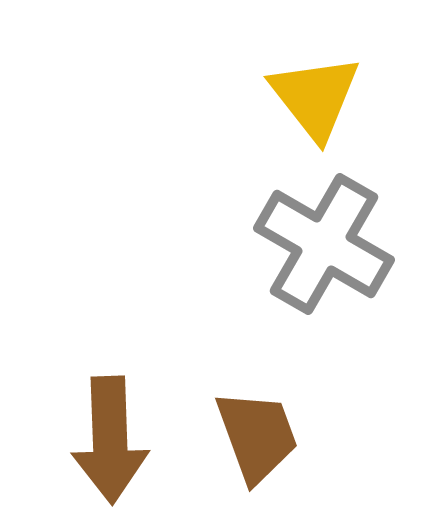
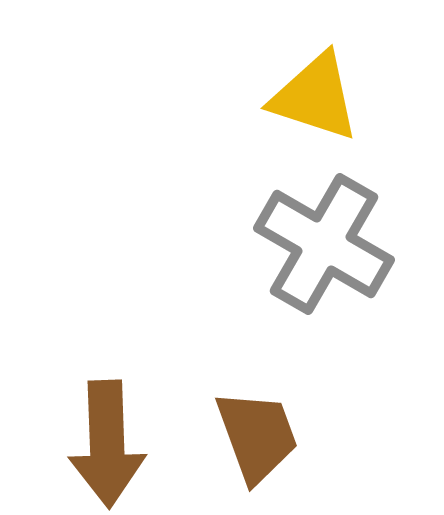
yellow triangle: rotated 34 degrees counterclockwise
brown arrow: moved 3 px left, 4 px down
